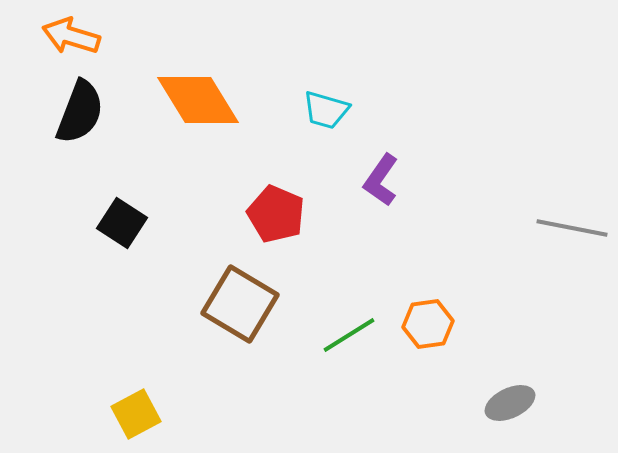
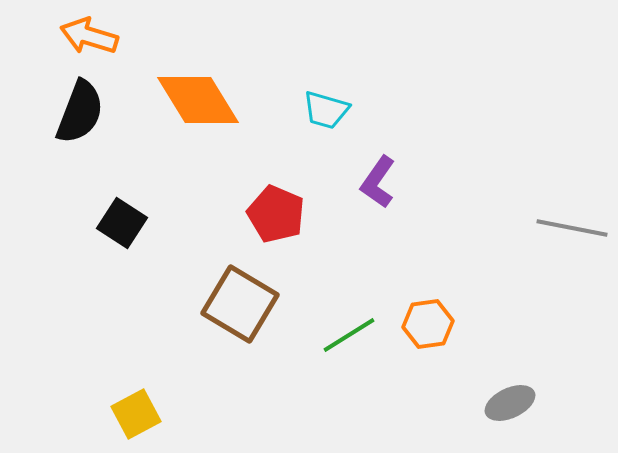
orange arrow: moved 18 px right
purple L-shape: moved 3 px left, 2 px down
